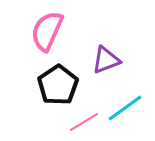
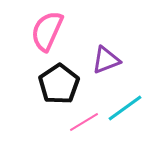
black pentagon: moved 1 px right, 1 px up
